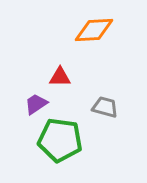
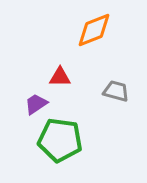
orange diamond: rotated 18 degrees counterclockwise
gray trapezoid: moved 11 px right, 16 px up
